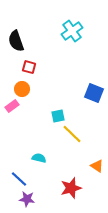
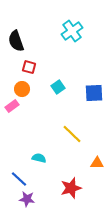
blue square: rotated 24 degrees counterclockwise
cyan square: moved 29 px up; rotated 24 degrees counterclockwise
orange triangle: moved 3 px up; rotated 32 degrees counterclockwise
